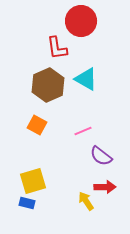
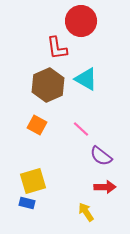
pink line: moved 2 px left, 2 px up; rotated 66 degrees clockwise
yellow arrow: moved 11 px down
